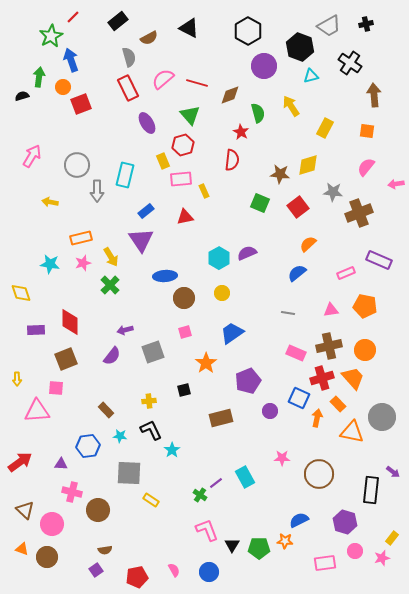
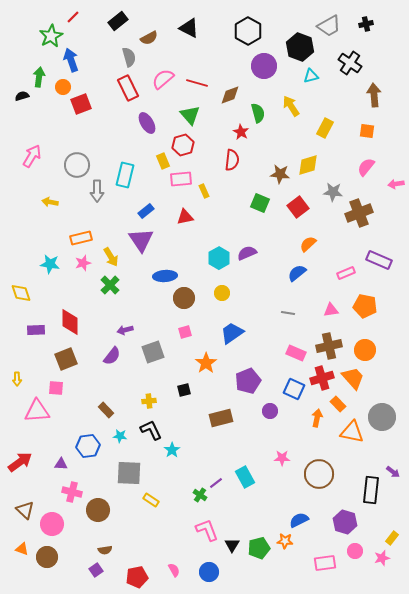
blue square at (299, 398): moved 5 px left, 9 px up
green pentagon at (259, 548): rotated 15 degrees counterclockwise
